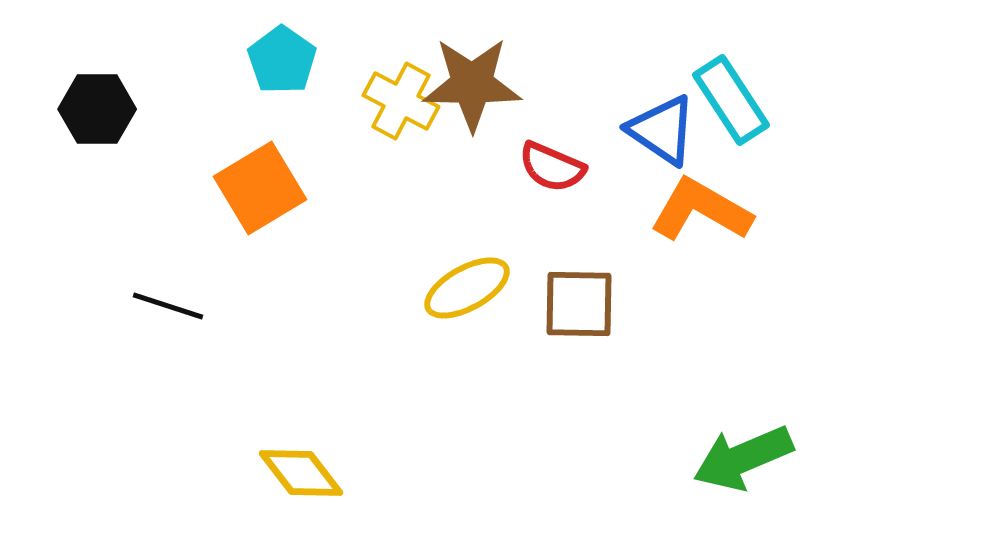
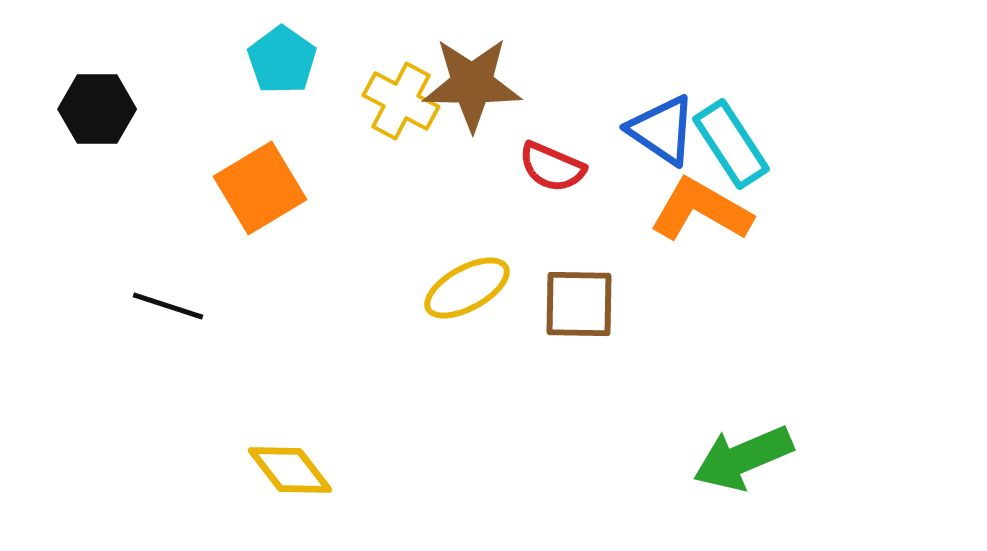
cyan rectangle: moved 44 px down
yellow diamond: moved 11 px left, 3 px up
